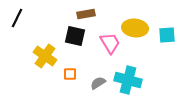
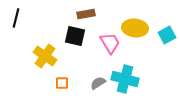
black line: moved 1 px left; rotated 12 degrees counterclockwise
cyan square: rotated 24 degrees counterclockwise
orange square: moved 8 px left, 9 px down
cyan cross: moved 3 px left, 1 px up
